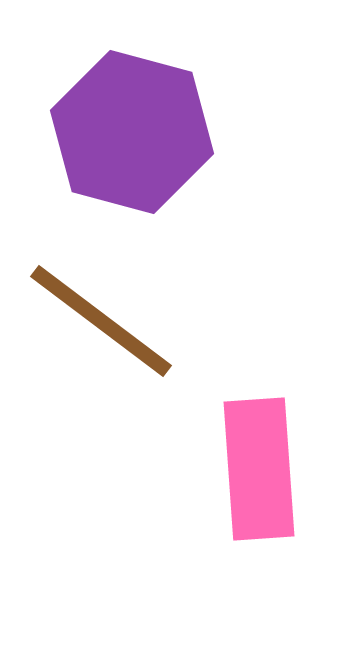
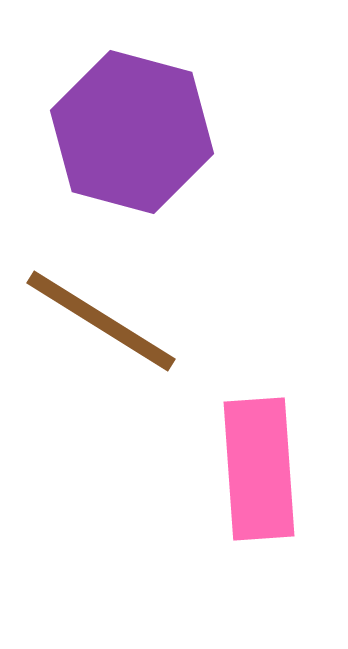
brown line: rotated 5 degrees counterclockwise
